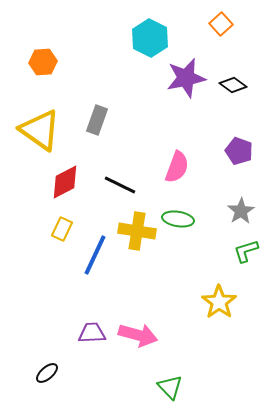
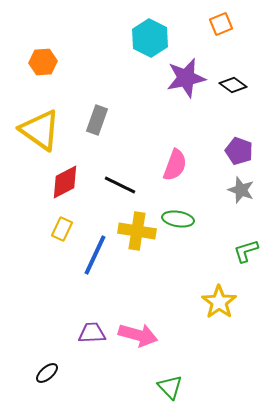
orange square: rotated 20 degrees clockwise
pink semicircle: moved 2 px left, 2 px up
gray star: moved 21 px up; rotated 20 degrees counterclockwise
